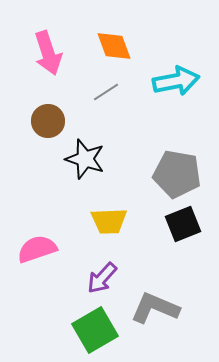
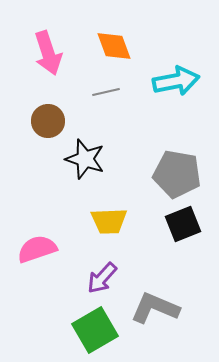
gray line: rotated 20 degrees clockwise
